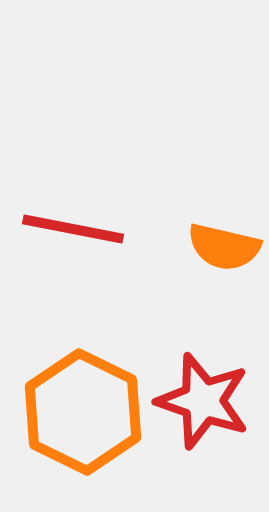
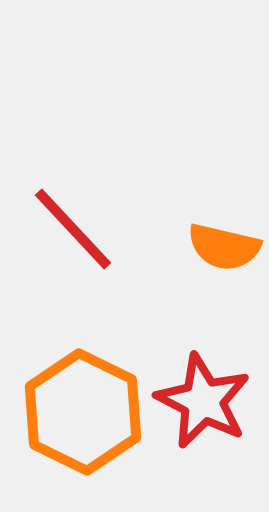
red line: rotated 36 degrees clockwise
red star: rotated 8 degrees clockwise
